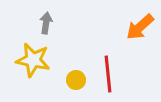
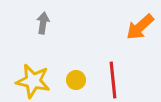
gray arrow: moved 3 px left
yellow star: moved 21 px down
red line: moved 5 px right, 6 px down
